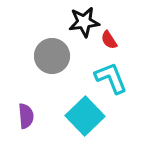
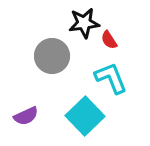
black star: moved 1 px down
purple semicircle: rotated 70 degrees clockwise
